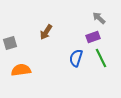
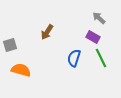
brown arrow: moved 1 px right
purple rectangle: rotated 48 degrees clockwise
gray square: moved 2 px down
blue semicircle: moved 2 px left
orange semicircle: rotated 24 degrees clockwise
